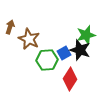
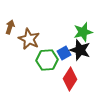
green star: moved 3 px left, 3 px up
